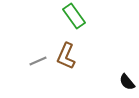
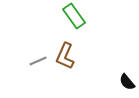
brown L-shape: moved 1 px left
